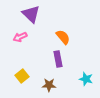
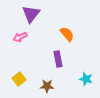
purple triangle: rotated 24 degrees clockwise
orange semicircle: moved 4 px right, 3 px up
yellow square: moved 3 px left, 3 px down
brown star: moved 2 px left, 1 px down
